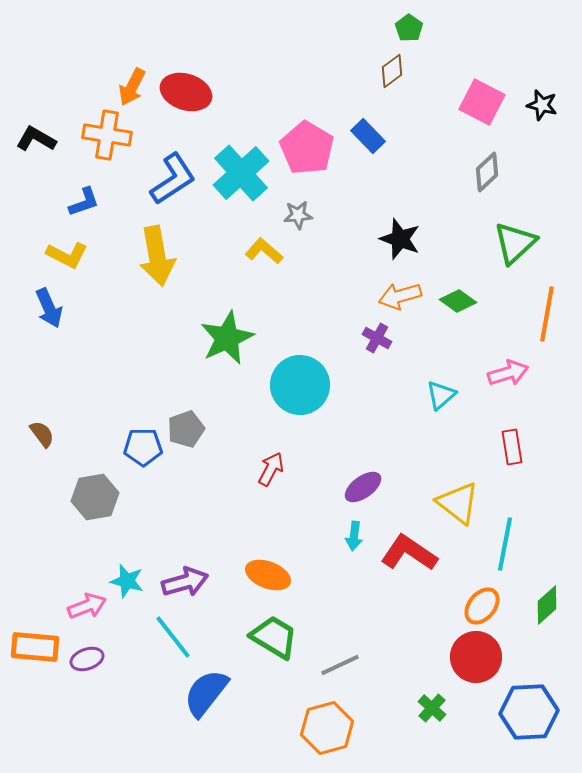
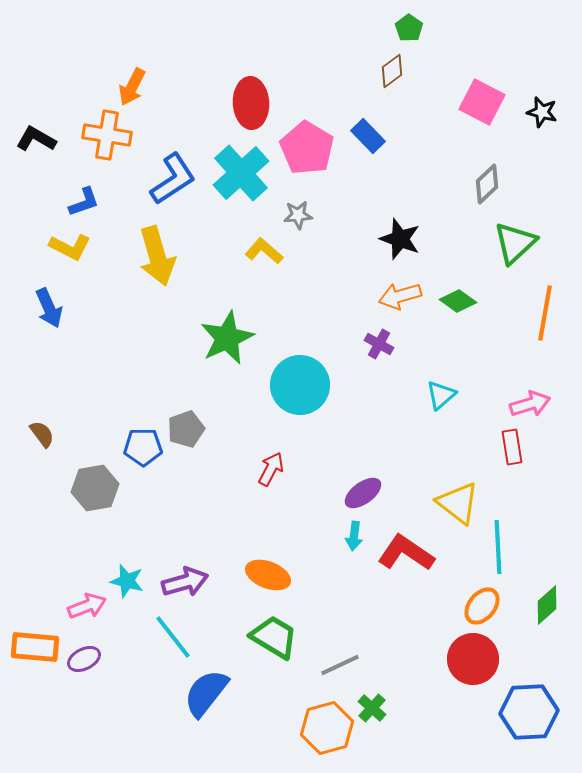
red ellipse at (186, 92): moved 65 px right, 11 px down; rotated 69 degrees clockwise
black star at (542, 105): moved 7 px down
gray diamond at (487, 172): moved 12 px down
yellow L-shape at (67, 255): moved 3 px right, 8 px up
yellow arrow at (157, 256): rotated 6 degrees counterclockwise
orange line at (547, 314): moved 2 px left, 1 px up
purple cross at (377, 338): moved 2 px right, 6 px down
pink arrow at (508, 373): moved 22 px right, 31 px down
purple ellipse at (363, 487): moved 6 px down
gray hexagon at (95, 497): moved 9 px up
cyan line at (505, 544): moved 7 px left, 3 px down; rotated 14 degrees counterclockwise
red L-shape at (409, 553): moved 3 px left
red circle at (476, 657): moved 3 px left, 2 px down
purple ellipse at (87, 659): moved 3 px left; rotated 8 degrees counterclockwise
green cross at (432, 708): moved 60 px left
